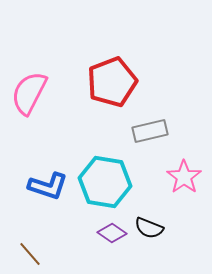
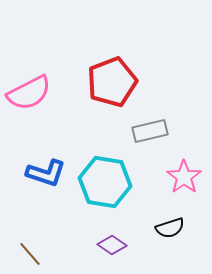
pink semicircle: rotated 144 degrees counterclockwise
blue L-shape: moved 2 px left, 13 px up
black semicircle: moved 21 px right; rotated 40 degrees counterclockwise
purple diamond: moved 12 px down
